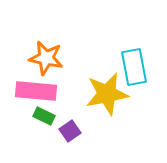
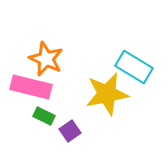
orange star: moved 1 px down; rotated 12 degrees clockwise
cyan rectangle: rotated 48 degrees counterclockwise
pink rectangle: moved 5 px left, 4 px up; rotated 9 degrees clockwise
